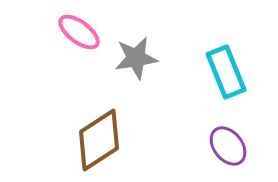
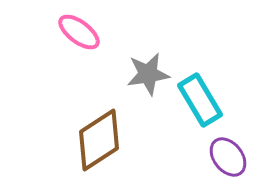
gray star: moved 12 px right, 16 px down
cyan rectangle: moved 26 px left, 28 px down; rotated 9 degrees counterclockwise
purple ellipse: moved 11 px down
